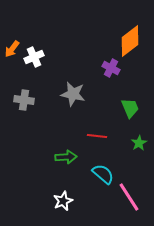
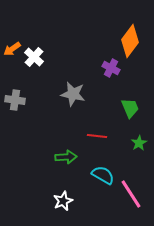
orange diamond: rotated 16 degrees counterclockwise
orange arrow: rotated 18 degrees clockwise
white cross: rotated 24 degrees counterclockwise
gray cross: moved 9 px left
cyan semicircle: moved 1 px down; rotated 10 degrees counterclockwise
pink line: moved 2 px right, 3 px up
